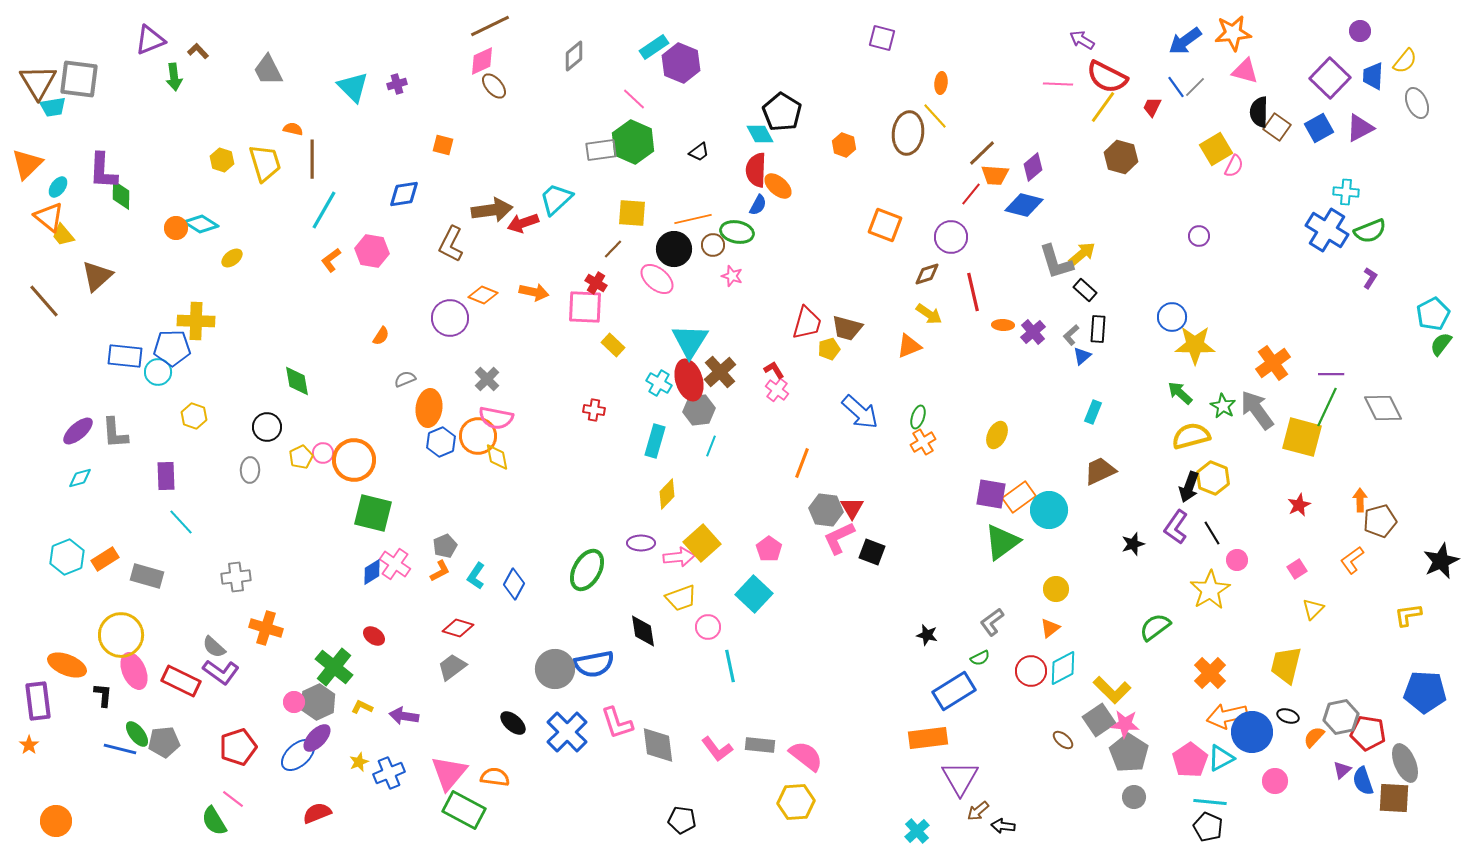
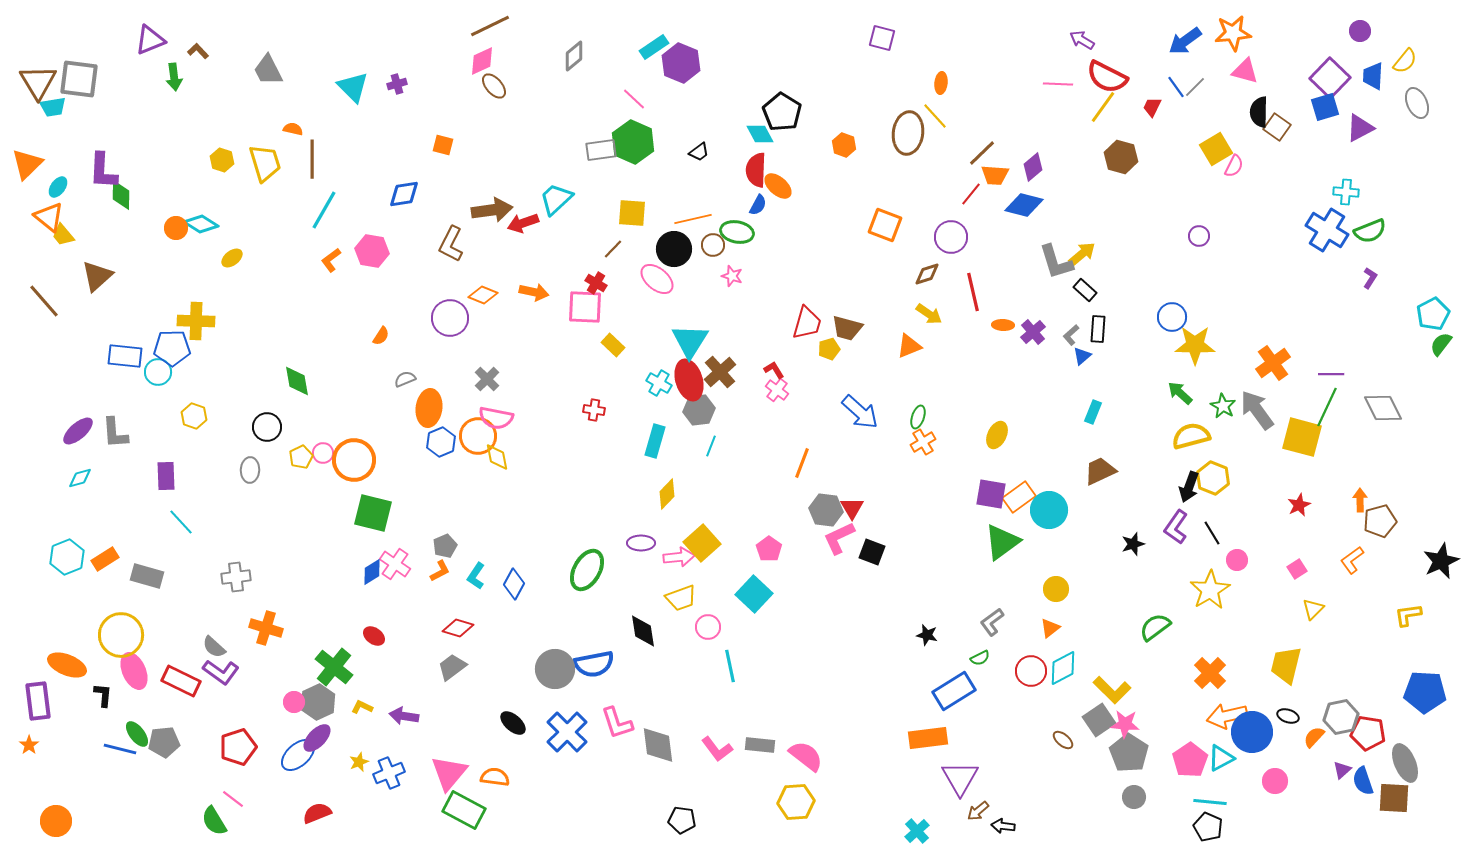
blue square at (1319, 128): moved 6 px right, 21 px up; rotated 12 degrees clockwise
